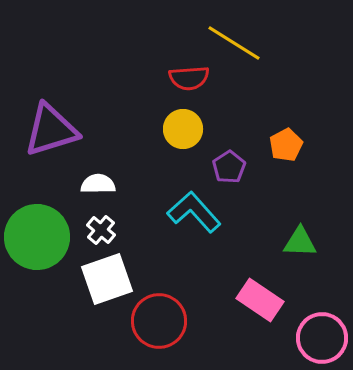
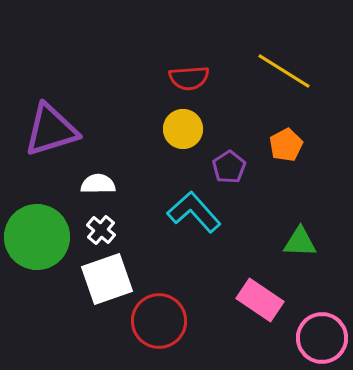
yellow line: moved 50 px right, 28 px down
